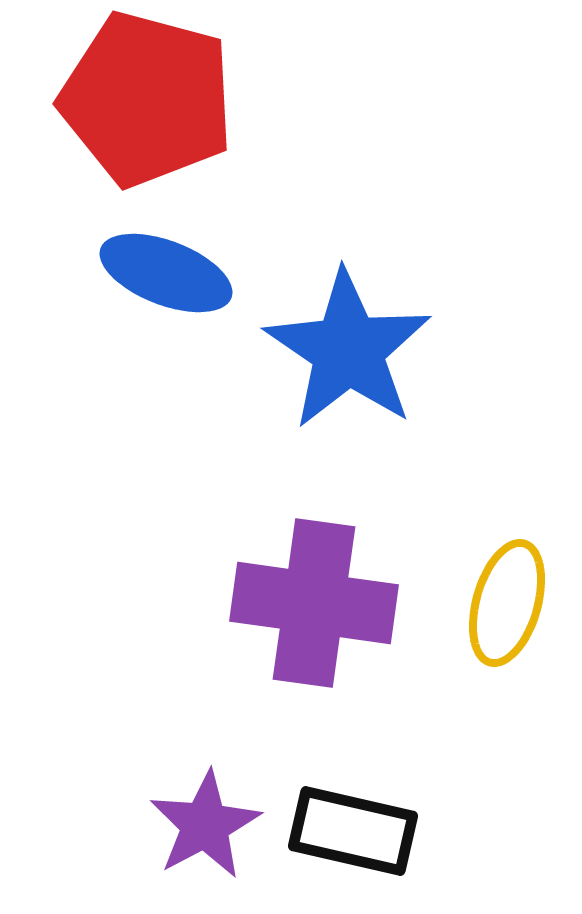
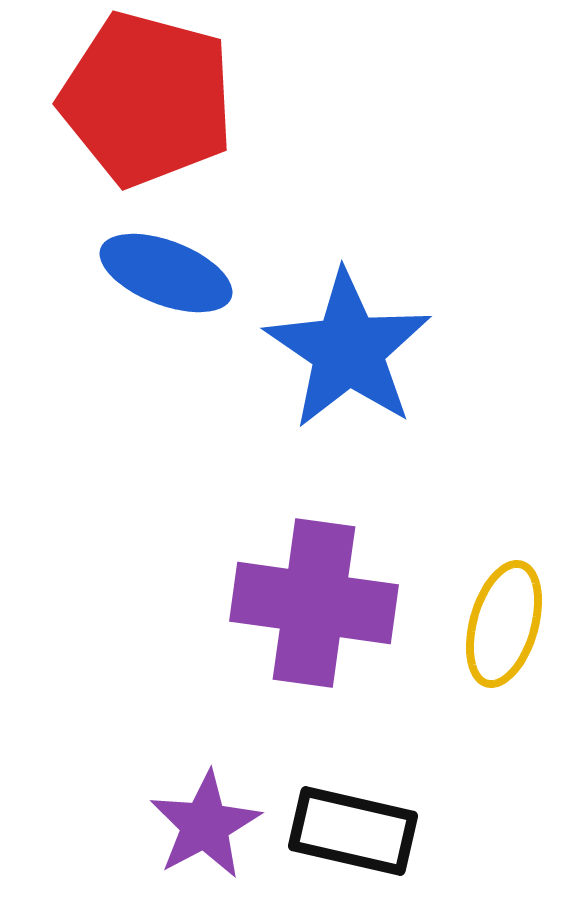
yellow ellipse: moved 3 px left, 21 px down
